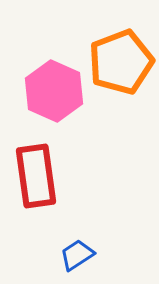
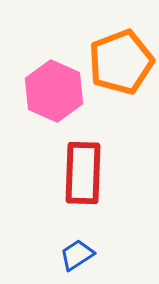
red rectangle: moved 47 px right, 3 px up; rotated 10 degrees clockwise
